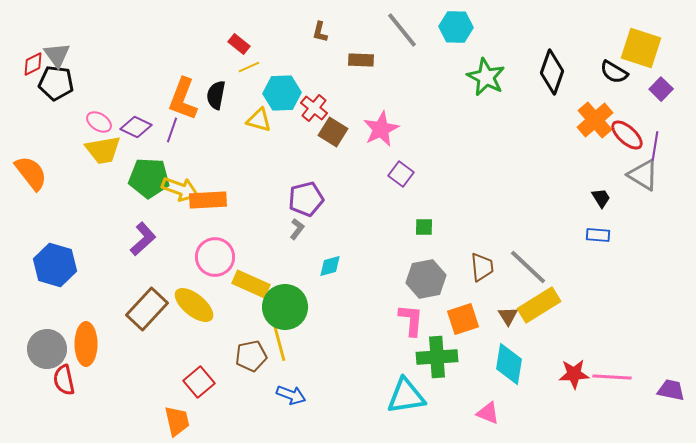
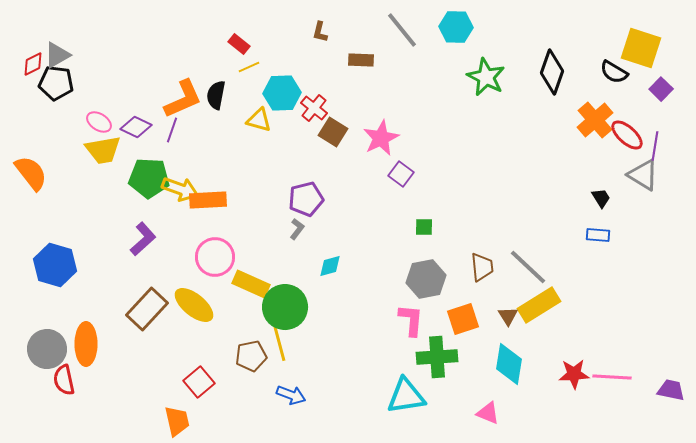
gray triangle at (57, 55): rotated 36 degrees clockwise
orange L-shape at (183, 99): rotated 135 degrees counterclockwise
pink star at (381, 129): moved 9 px down
